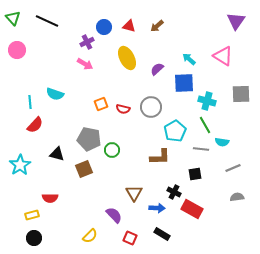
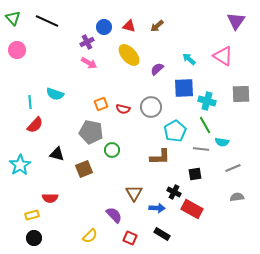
yellow ellipse at (127, 58): moved 2 px right, 3 px up; rotated 15 degrees counterclockwise
pink arrow at (85, 64): moved 4 px right, 1 px up
blue square at (184, 83): moved 5 px down
gray pentagon at (89, 139): moved 2 px right, 7 px up
